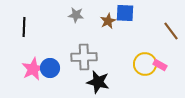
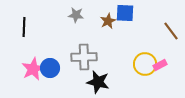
pink rectangle: rotated 56 degrees counterclockwise
